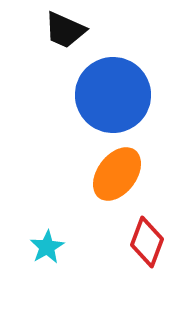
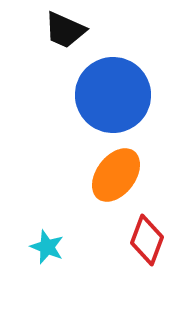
orange ellipse: moved 1 px left, 1 px down
red diamond: moved 2 px up
cyan star: rotated 20 degrees counterclockwise
